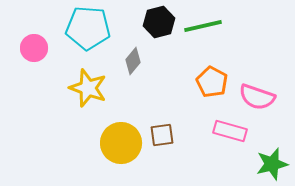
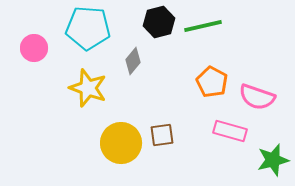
green star: moved 1 px right, 4 px up
